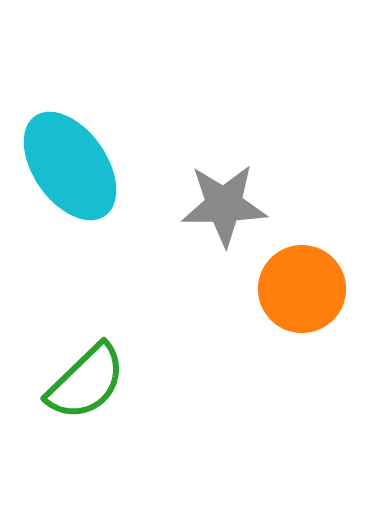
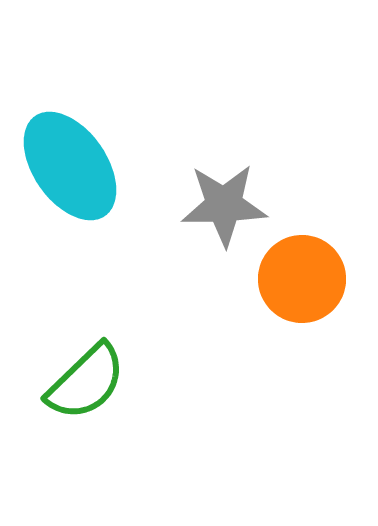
orange circle: moved 10 px up
